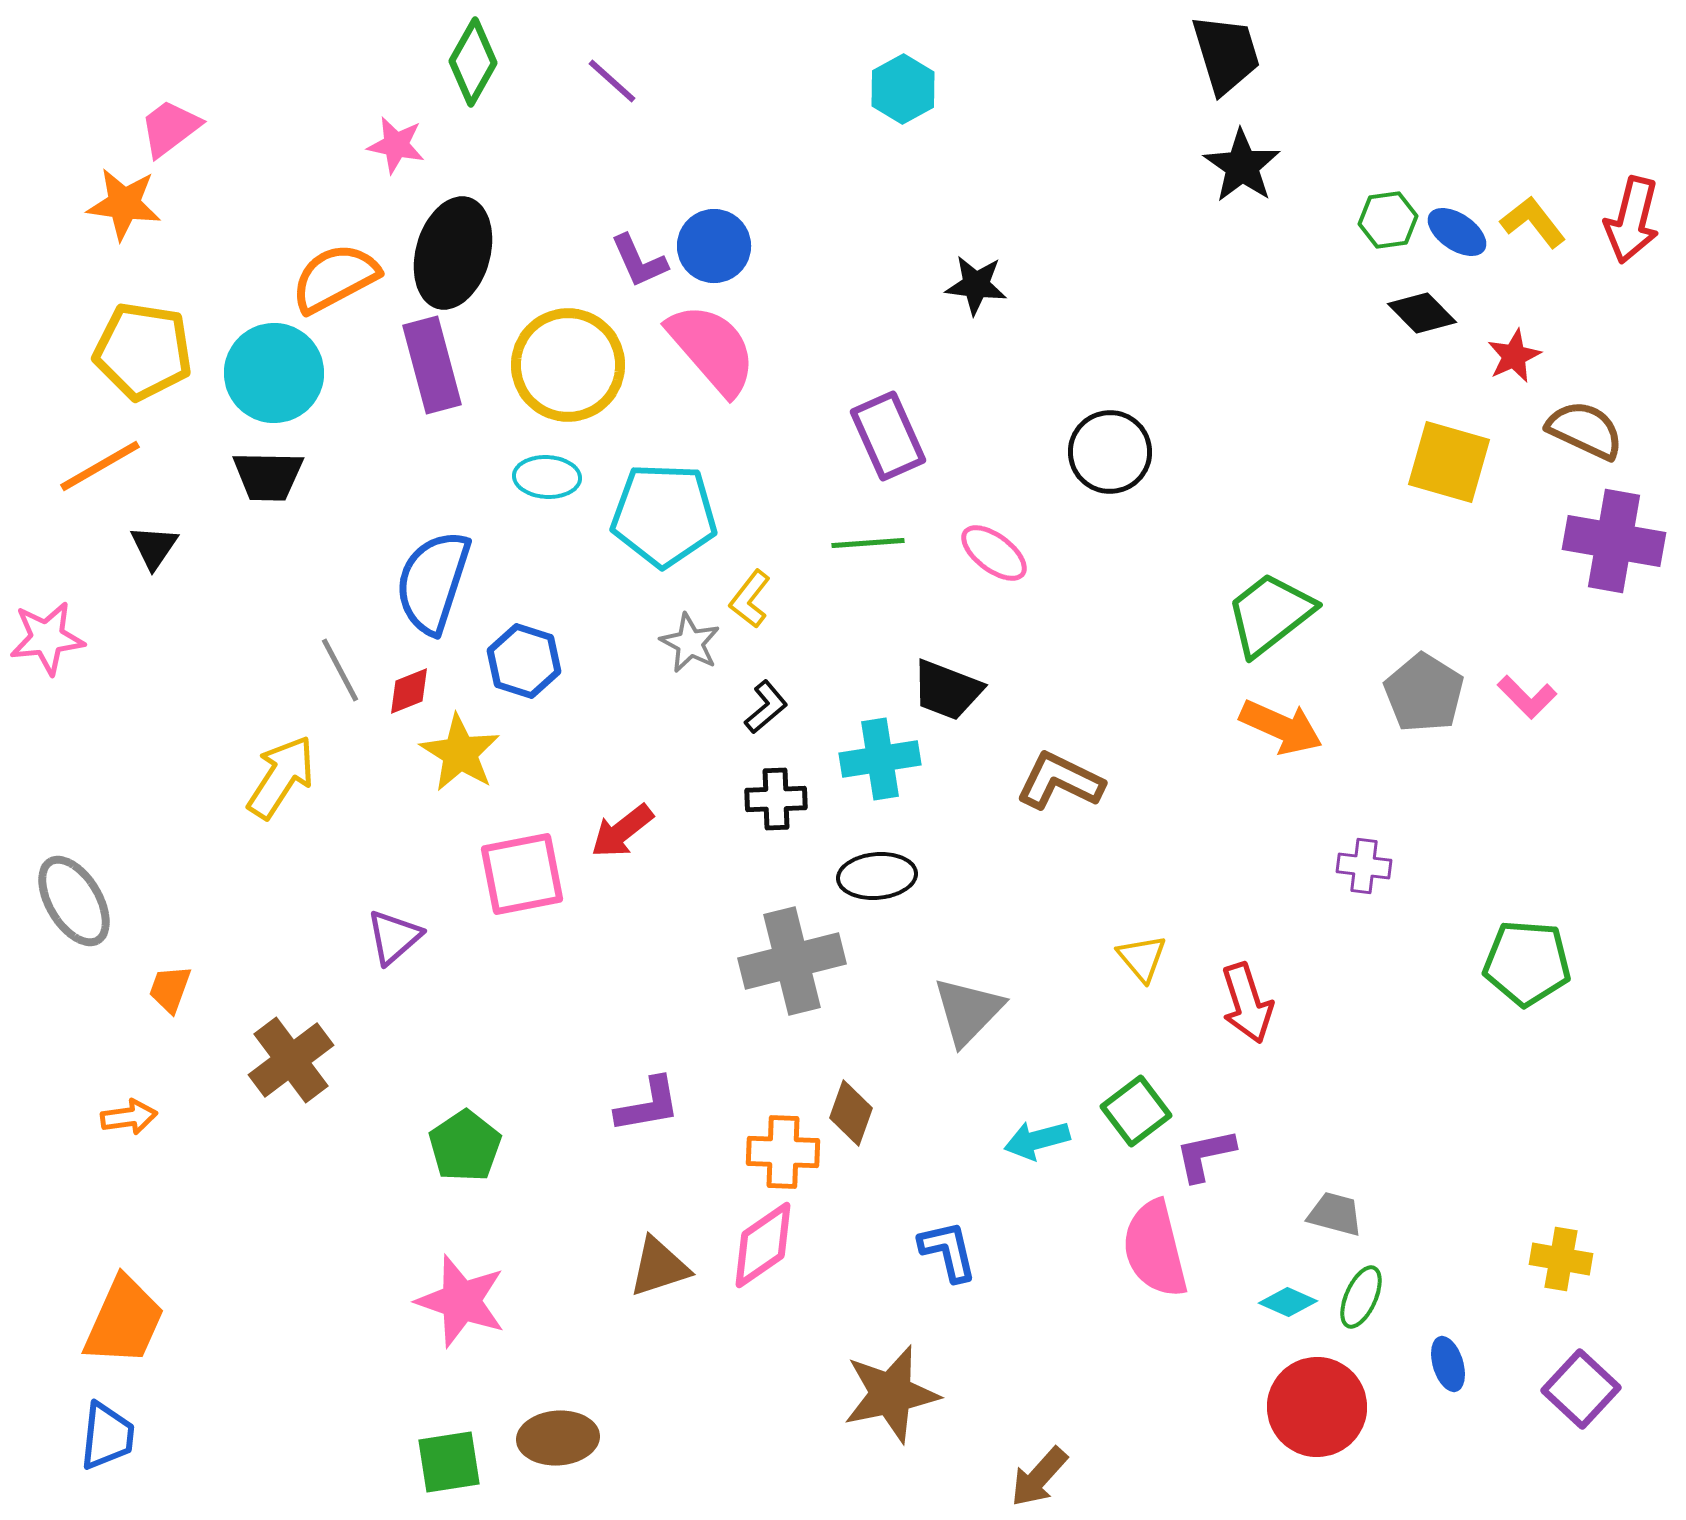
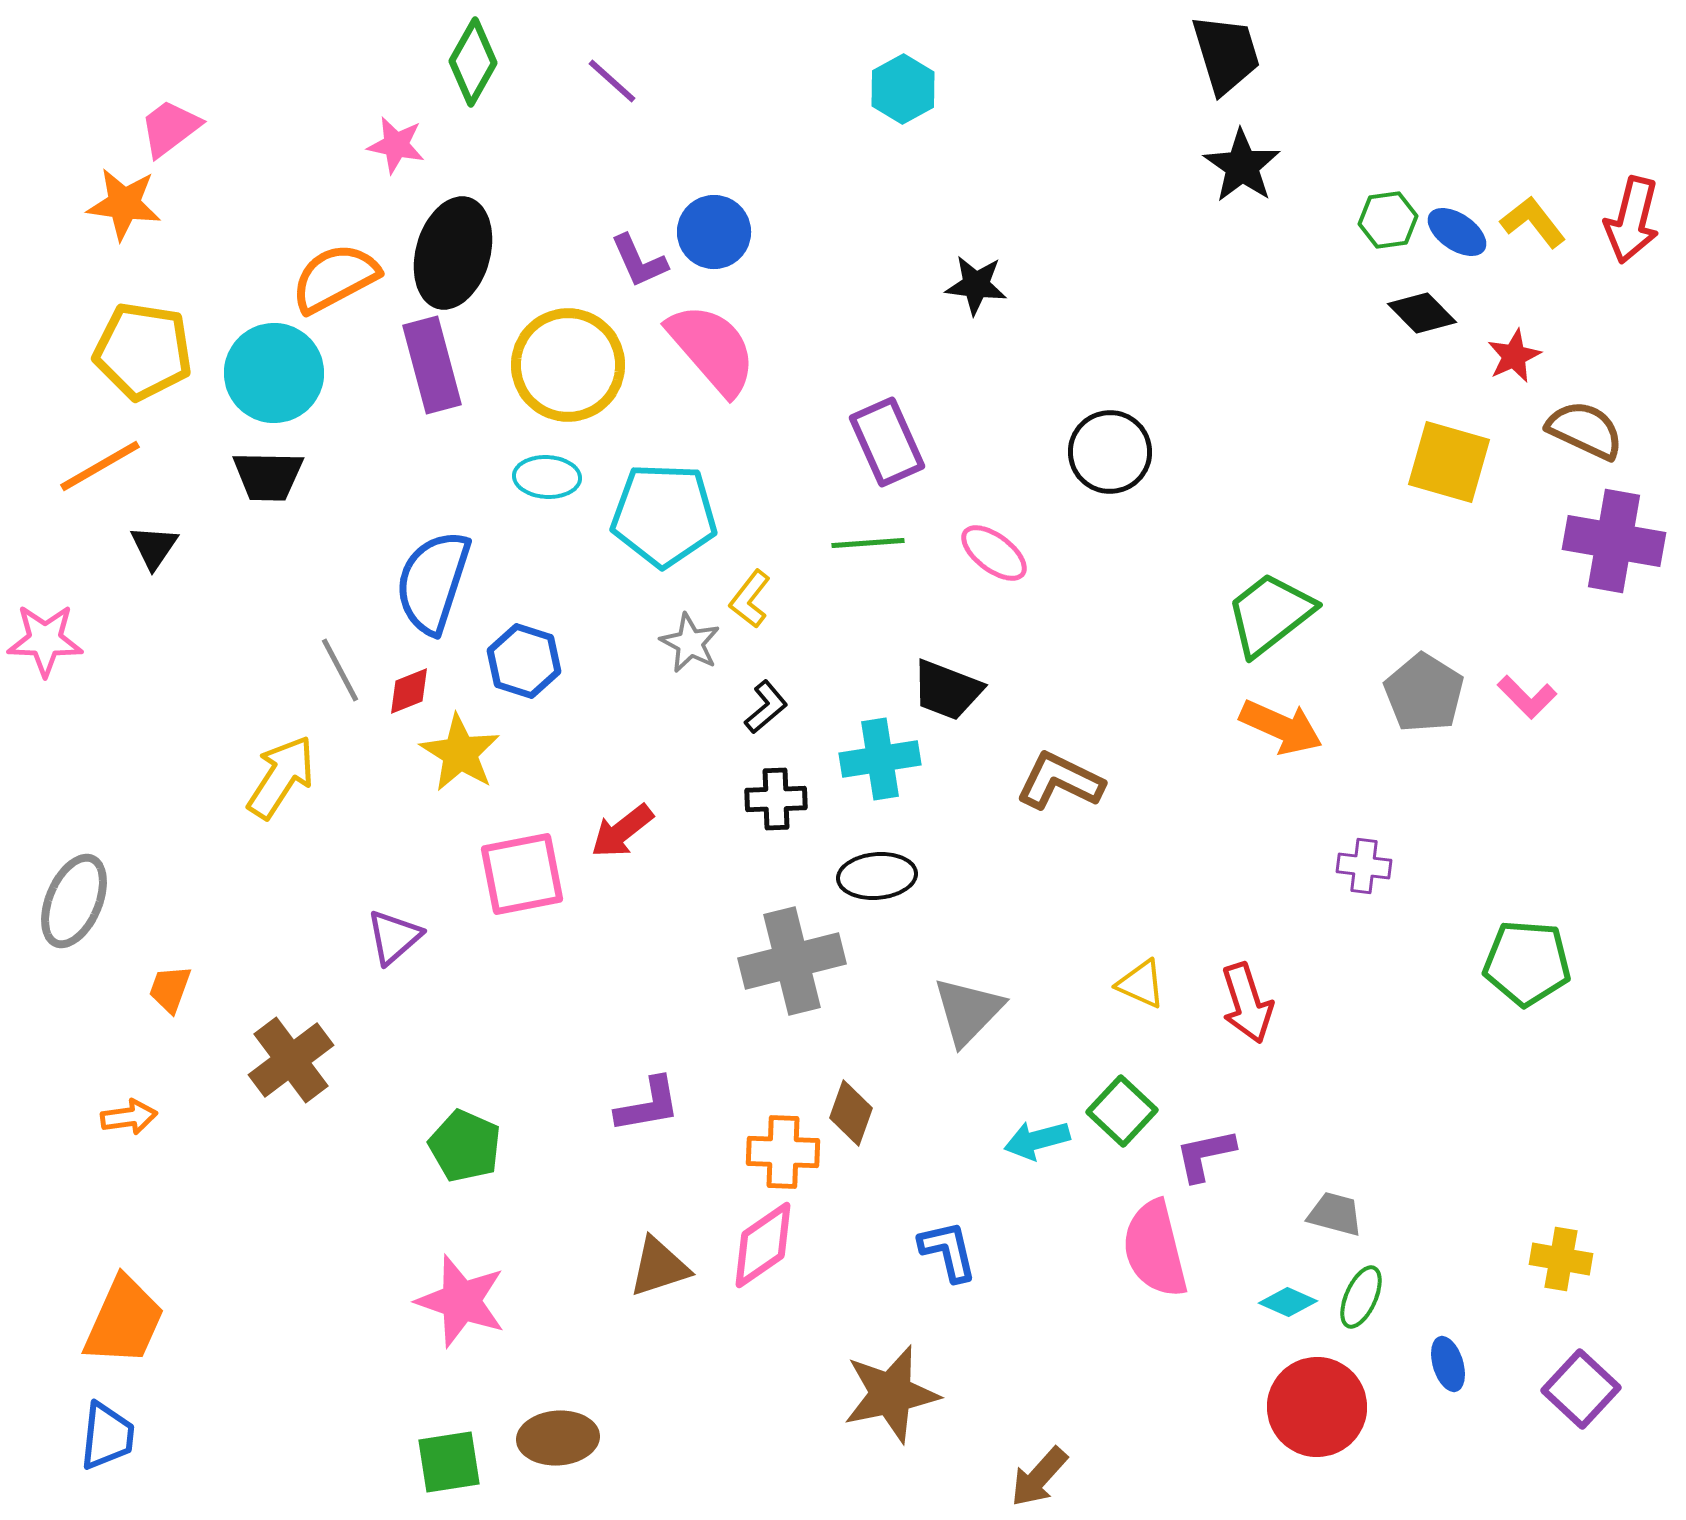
blue circle at (714, 246): moved 14 px up
purple rectangle at (888, 436): moved 1 px left, 6 px down
pink star at (47, 638): moved 2 px left, 2 px down; rotated 8 degrees clockwise
gray ellipse at (74, 901): rotated 54 degrees clockwise
yellow triangle at (1142, 958): moved 1 px left, 26 px down; rotated 26 degrees counterclockwise
green square at (1136, 1111): moved 14 px left; rotated 10 degrees counterclockwise
green pentagon at (465, 1146): rotated 14 degrees counterclockwise
